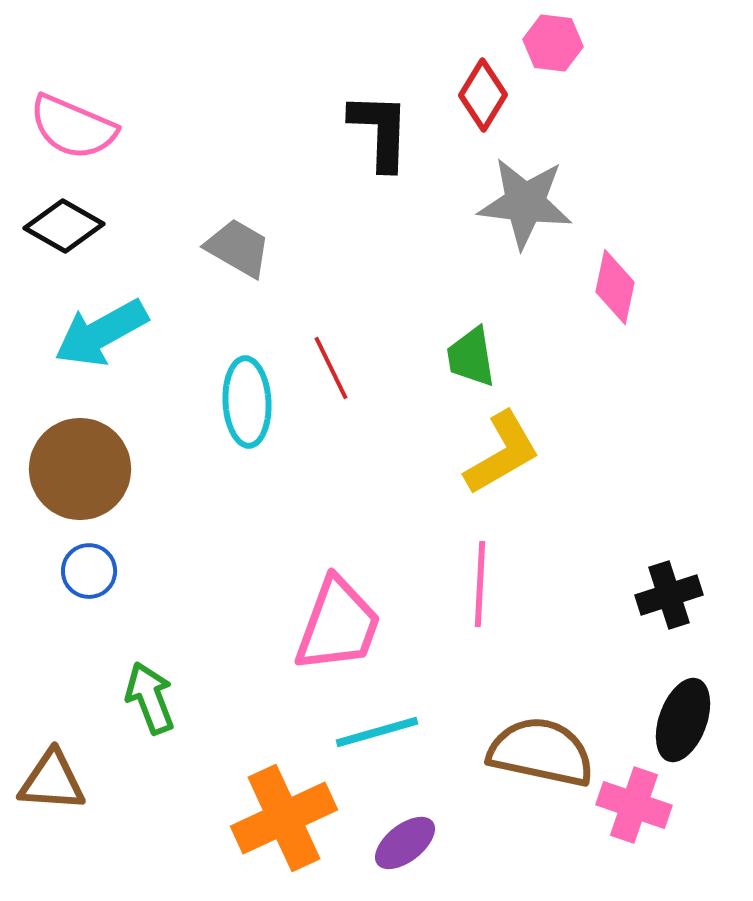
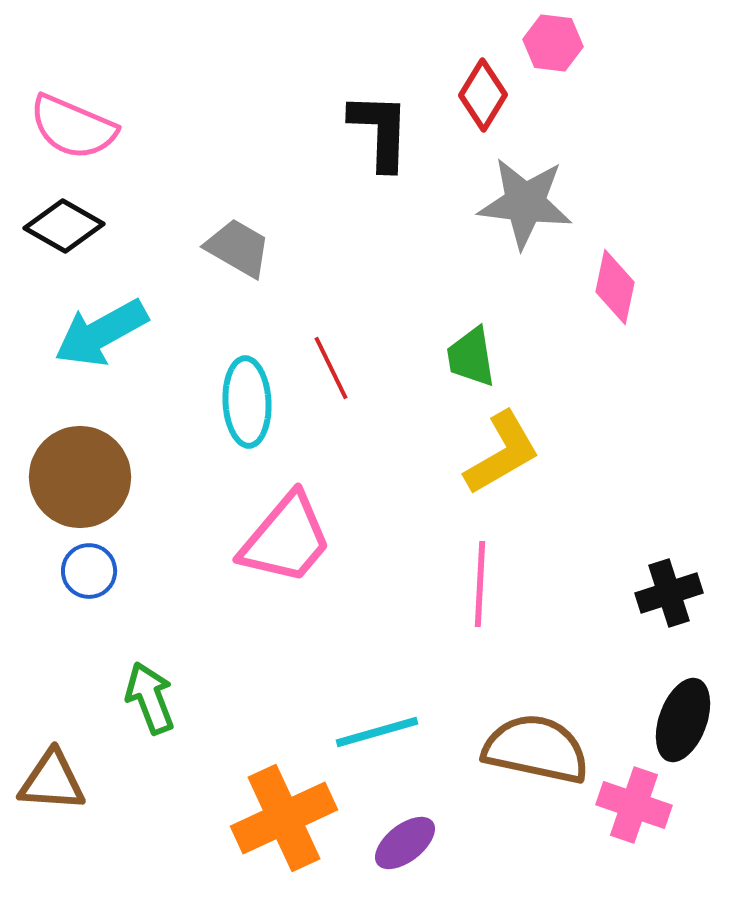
brown circle: moved 8 px down
black cross: moved 2 px up
pink trapezoid: moved 52 px left, 86 px up; rotated 20 degrees clockwise
brown semicircle: moved 5 px left, 3 px up
